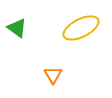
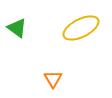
orange triangle: moved 4 px down
